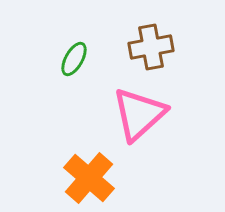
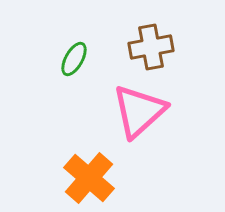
pink triangle: moved 3 px up
